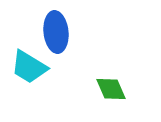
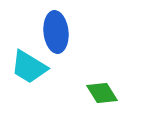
green diamond: moved 9 px left, 4 px down; rotated 8 degrees counterclockwise
